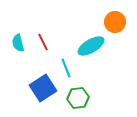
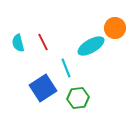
orange circle: moved 6 px down
